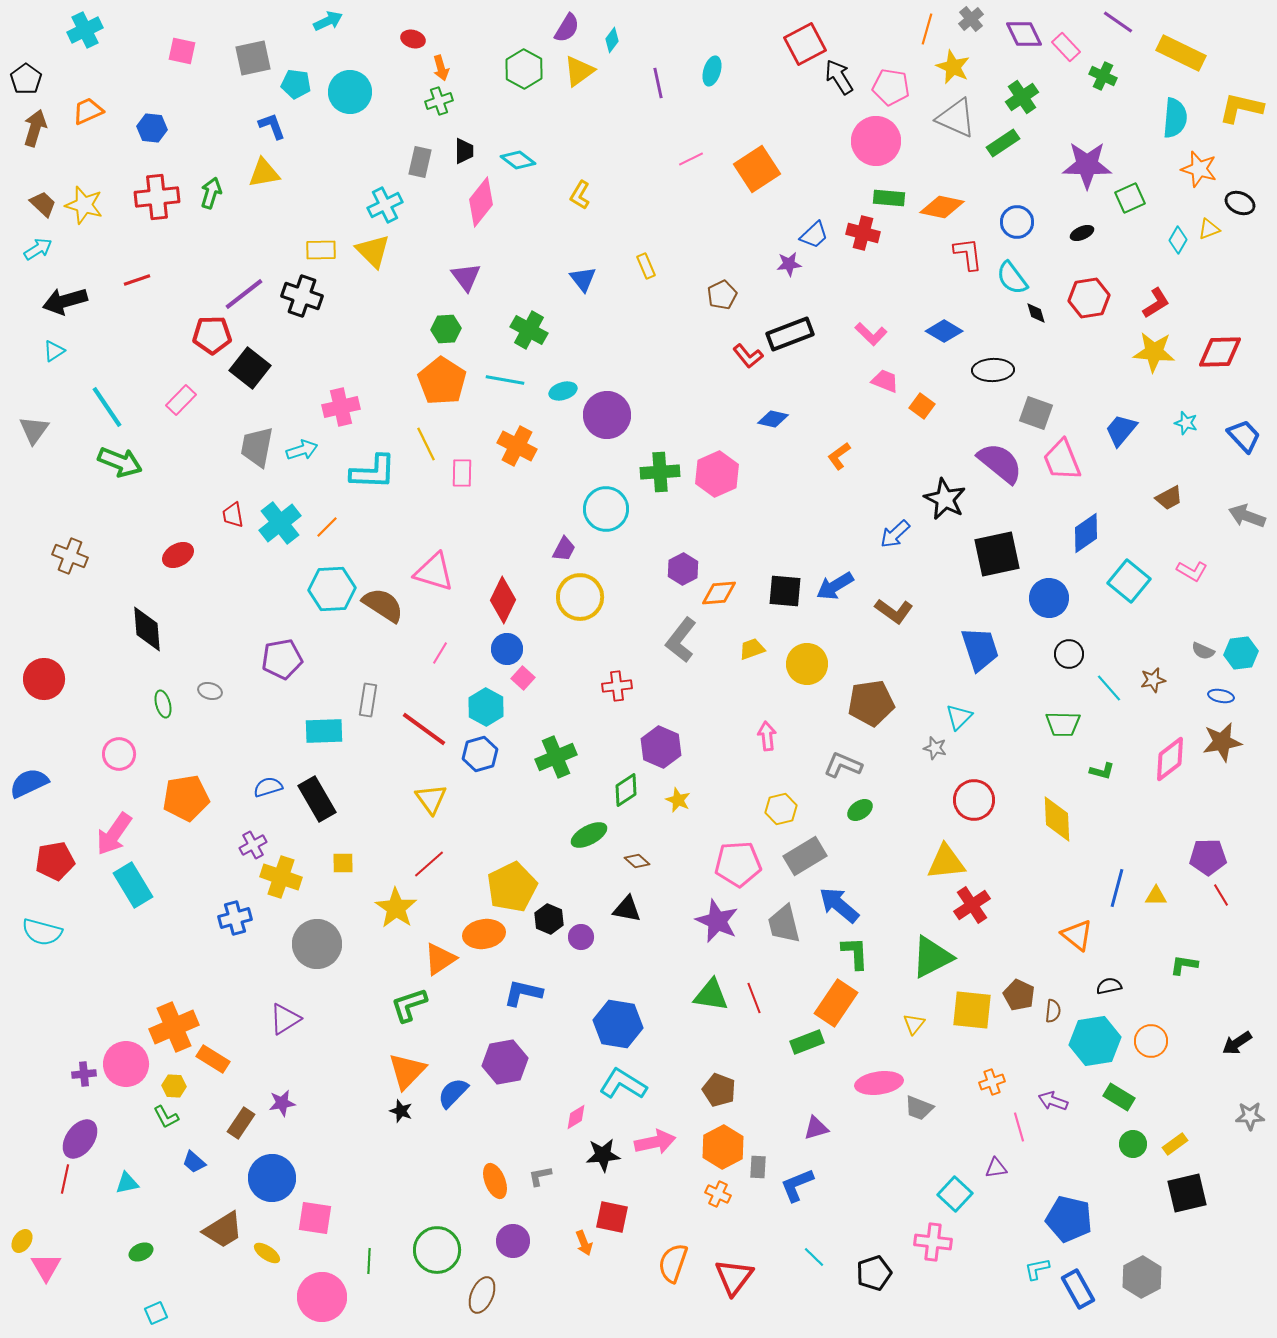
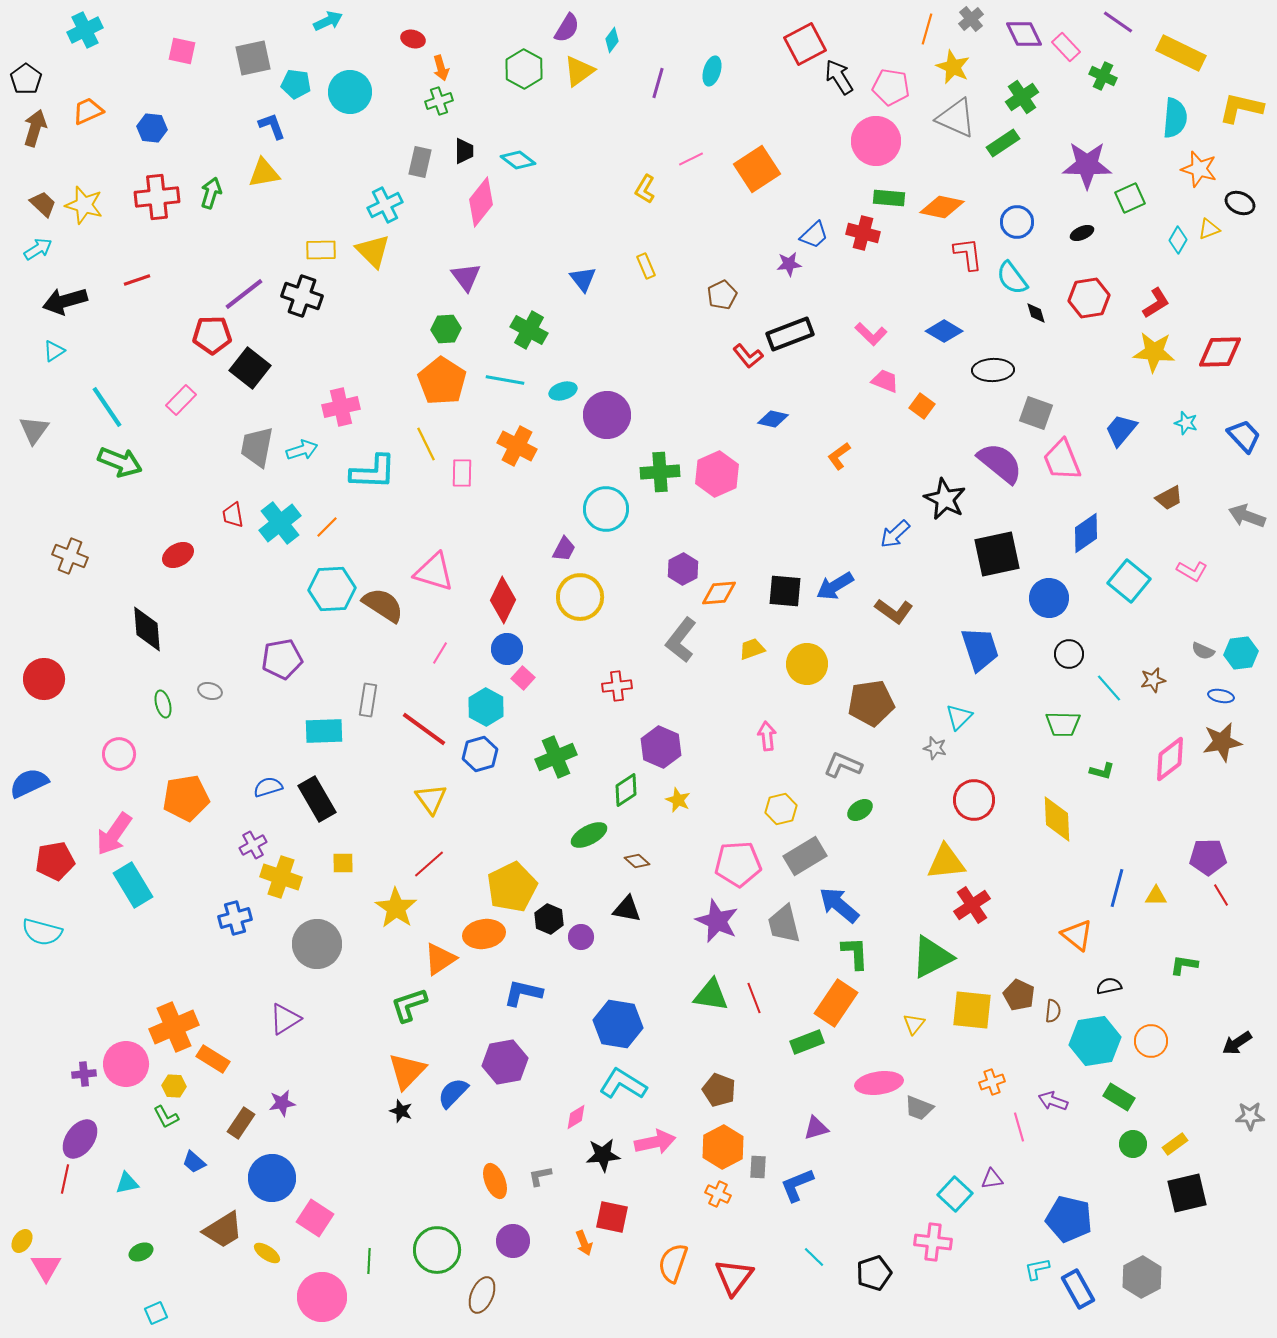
purple line at (658, 83): rotated 28 degrees clockwise
yellow L-shape at (580, 195): moved 65 px right, 6 px up
purple triangle at (996, 1168): moved 4 px left, 11 px down
pink square at (315, 1218): rotated 24 degrees clockwise
